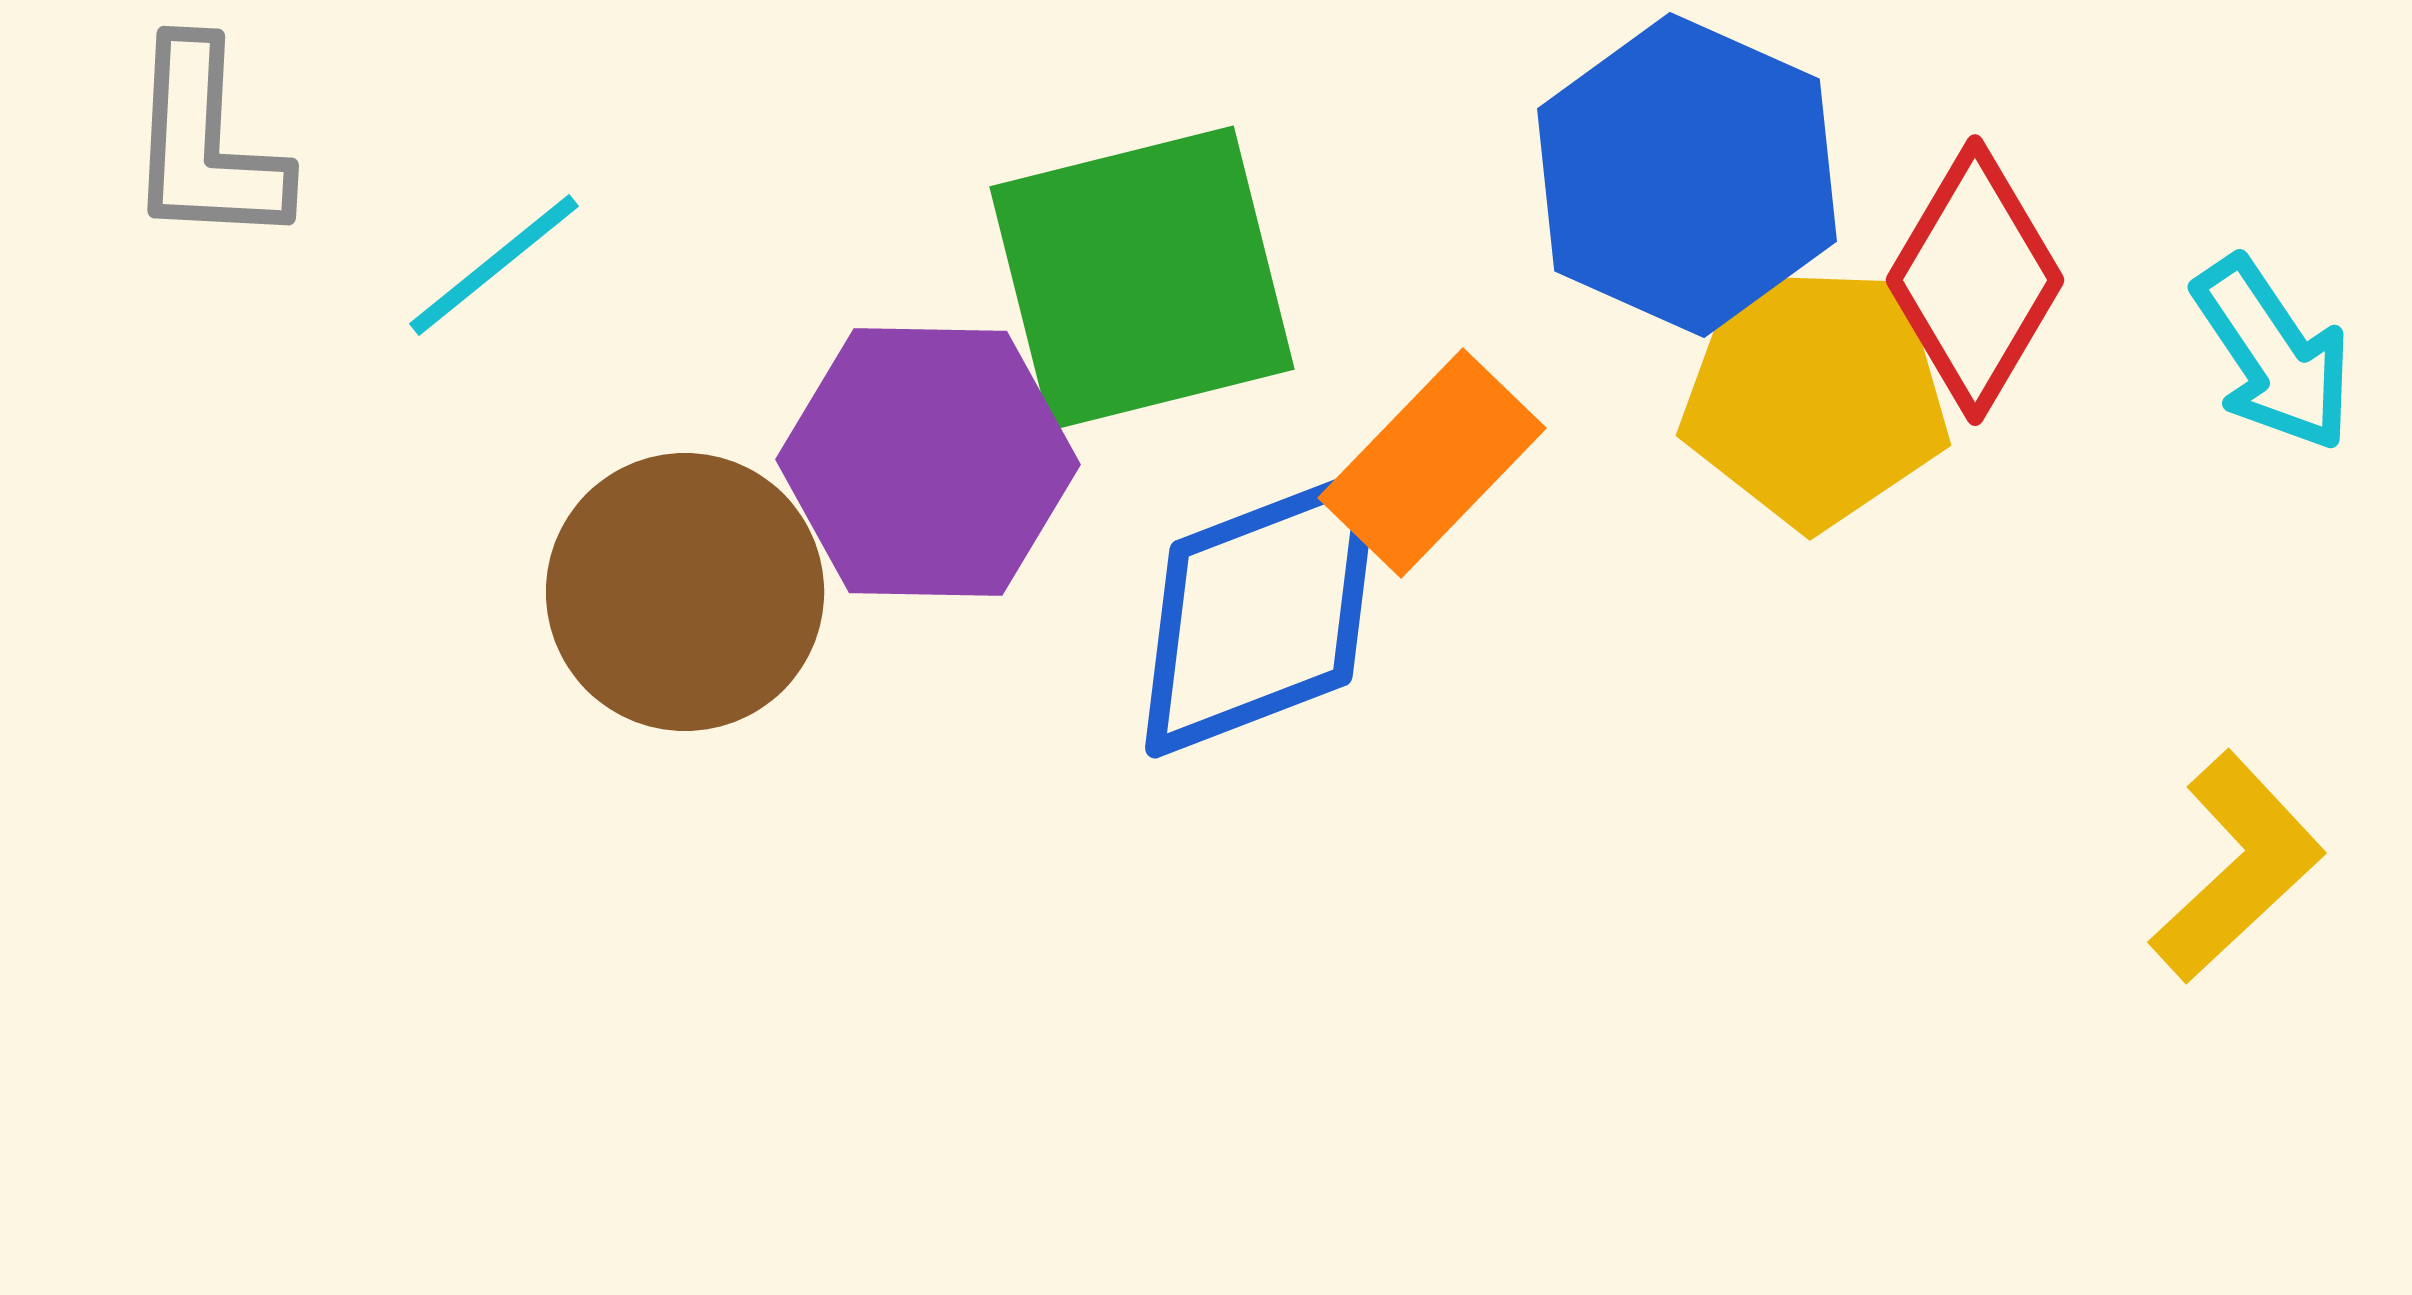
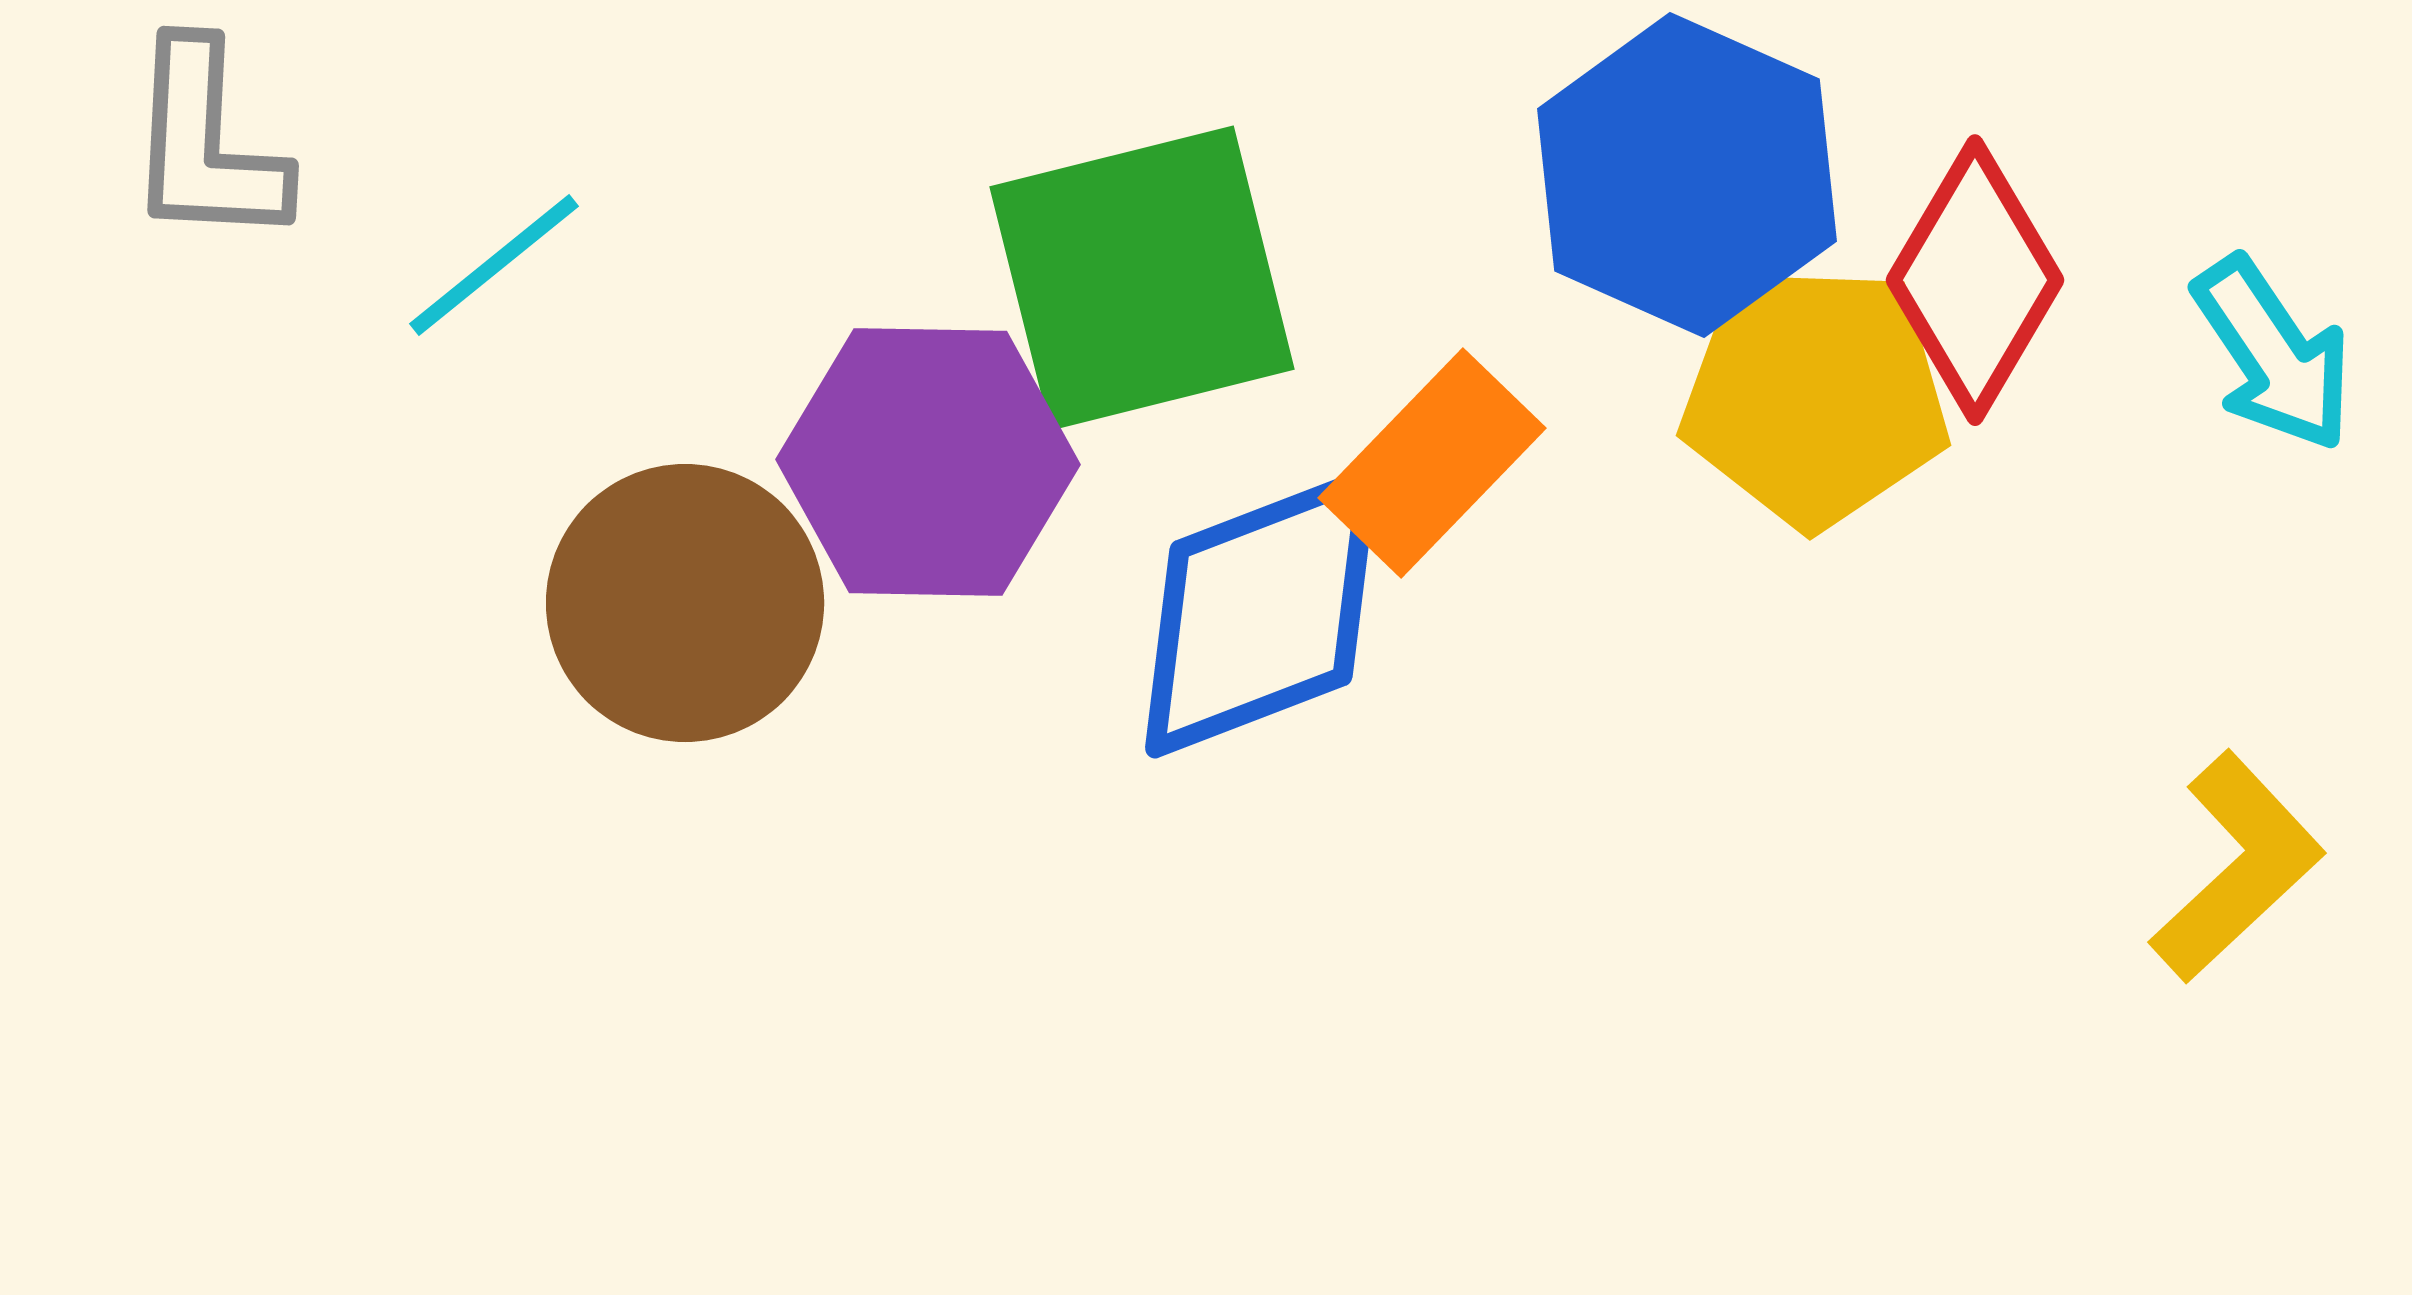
brown circle: moved 11 px down
